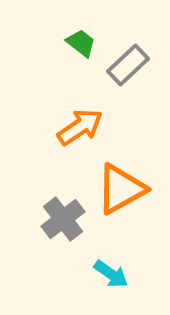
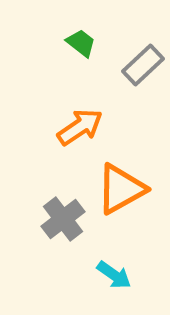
gray rectangle: moved 15 px right
cyan arrow: moved 3 px right, 1 px down
